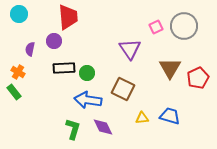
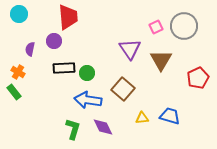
brown triangle: moved 9 px left, 8 px up
brown square: rotated 15 degrees clockwise
